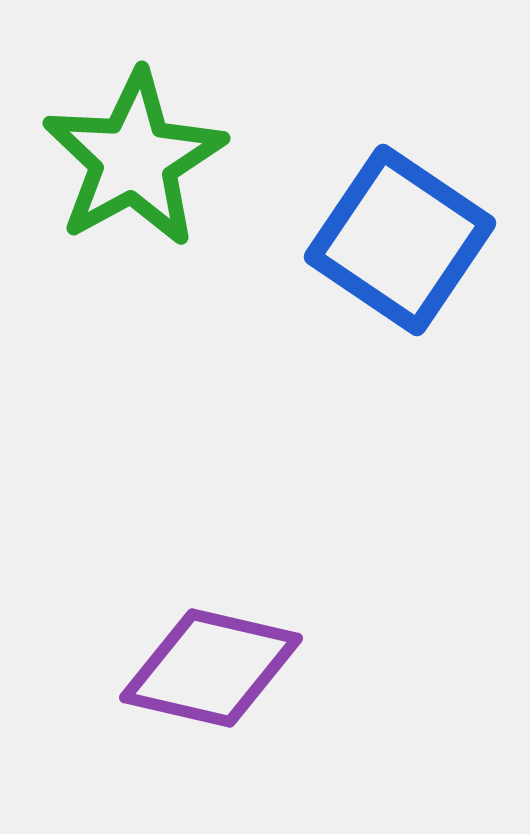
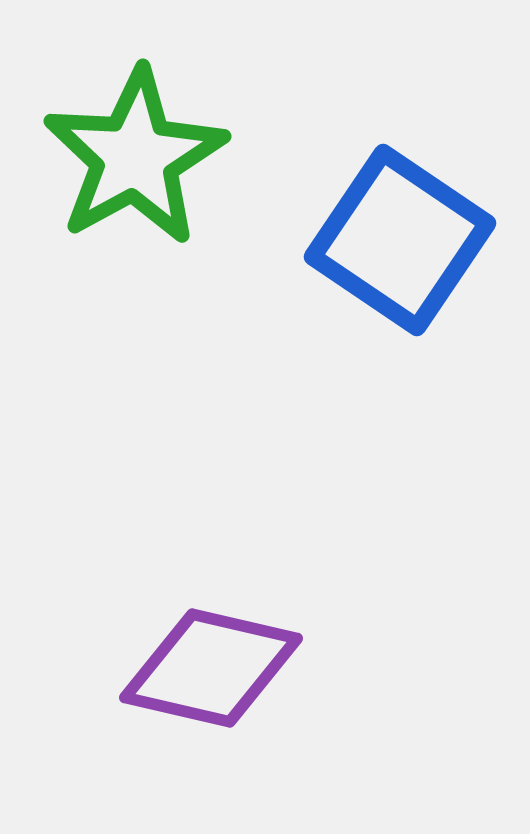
green star: moved 1 px right, 2 px up
